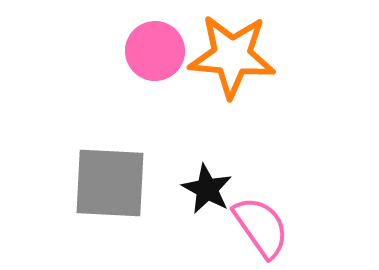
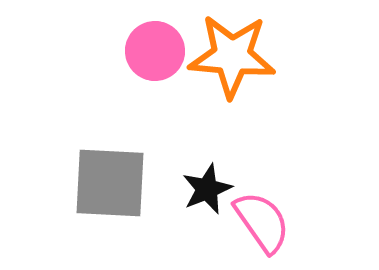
black star: rotated 21 degrees clockwise
pink semicircle: moved 1 px right, 5 px up
